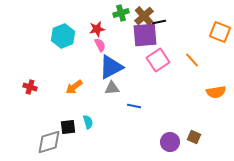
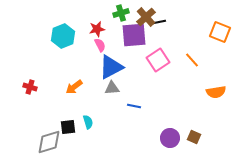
brown cross: moved 2 px right, 1 px down
purple square: moved 11 px left
purple circle: moved 4 px up
